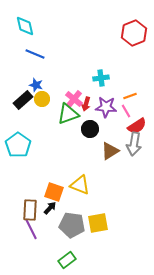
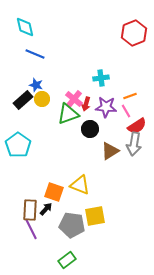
cyan diamond: moved 1 px down
black arrow: moved 4 px left, 1 px down
yellow square: moved 3 px left, 7 px up
